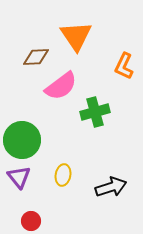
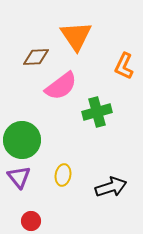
green cross: moved 2 px right
